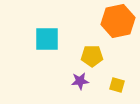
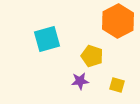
orange hexagon: rotated 16 degrees counterclockwise
cyan square: rotated 16 degrees counterclockwise
yellow pentagon: rotated 20 degrees clockwise
